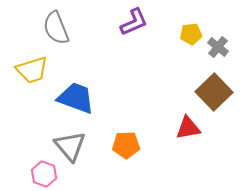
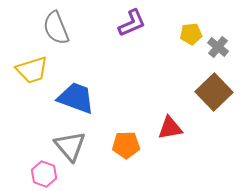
purple L-shape: moved 2 px left, 1 px down
red triangle: moved 18 px left
